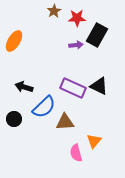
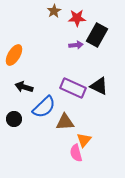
orange ellipse: moved 14 px down
orange triangle: moved 10 px left, 1 px up
